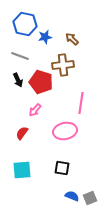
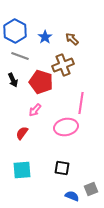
blue hexagon: moved 10 px left, 7 px down; rotated 15 degrees clockwise
blue star: rotated 24 degrees counterclockwise
brown cross: rotated 15 degrees counterclockwise
black arrow: moved 5 px left
pink ellipse: moved 1 px right, 4 px up
gray square: moved 1 px right, 9 px up
